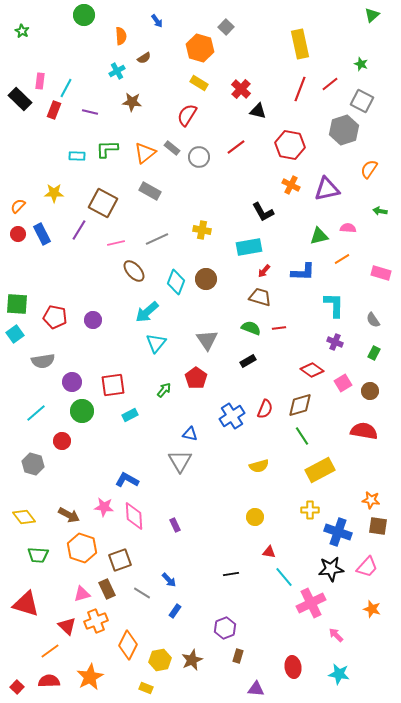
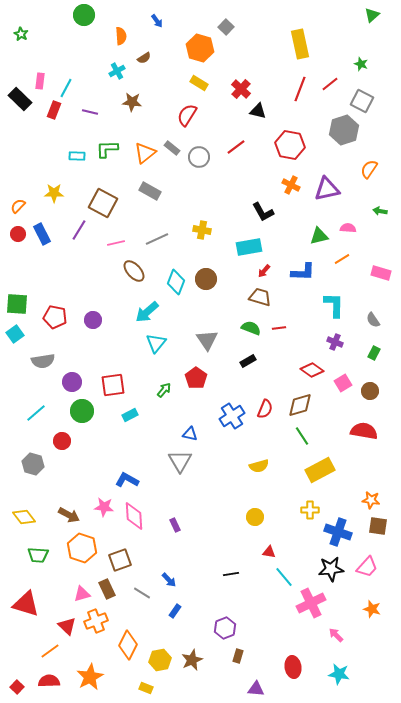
green star at (22, 31): moved 1 px left, 3 px down
